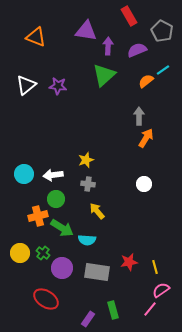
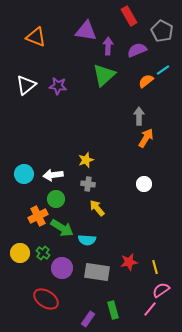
yellow arrow: moved 3 px up
orange cross: rotated 12 degrees counterclockwise
